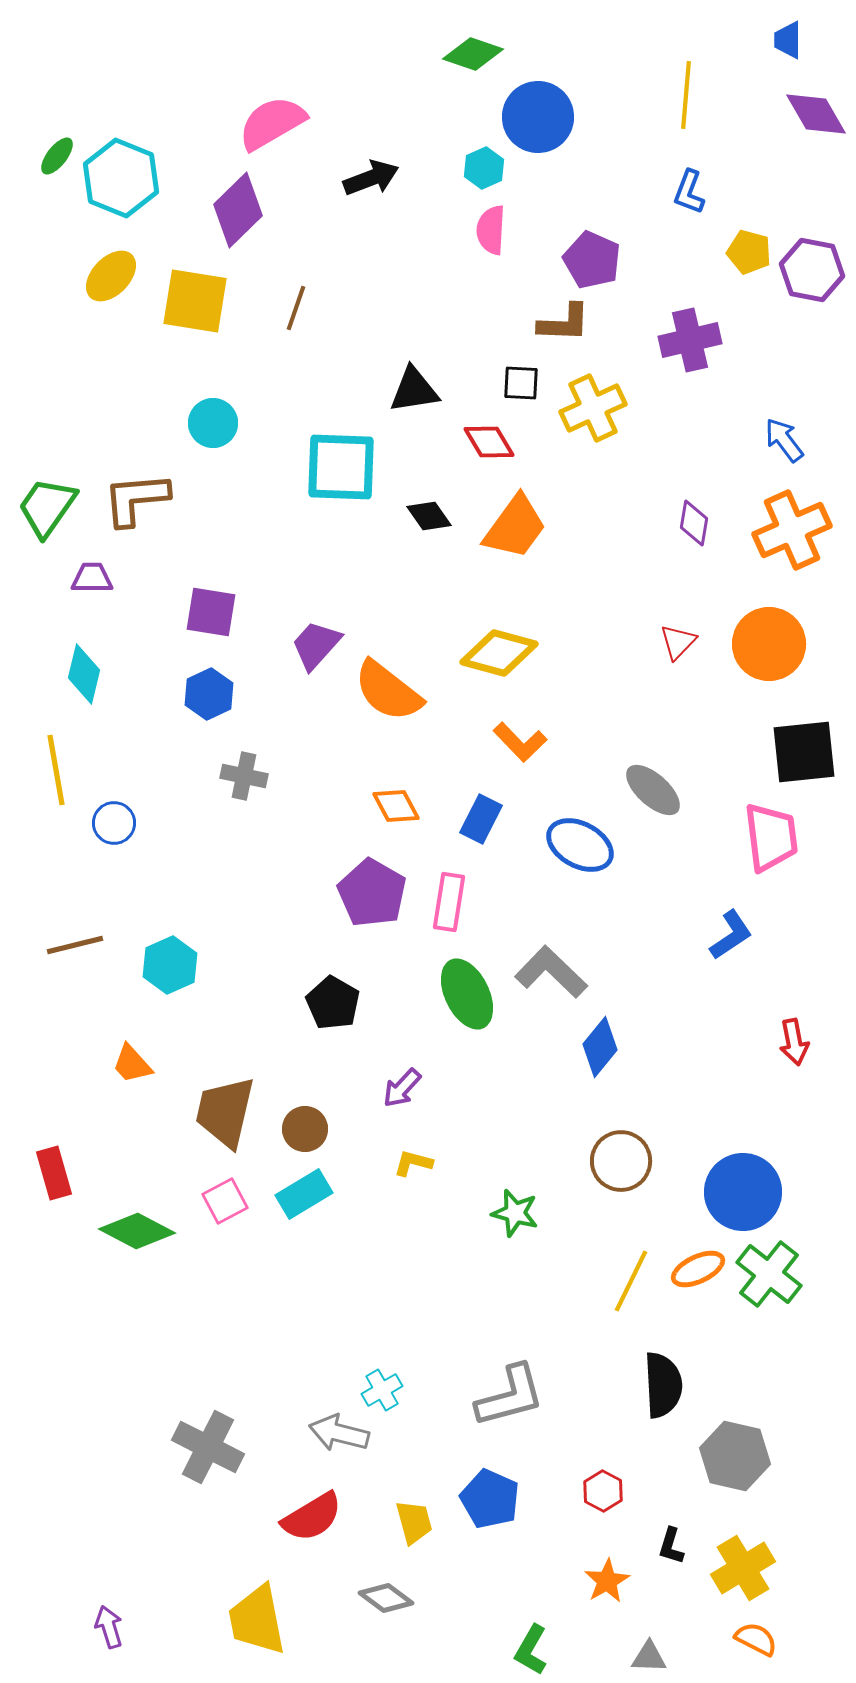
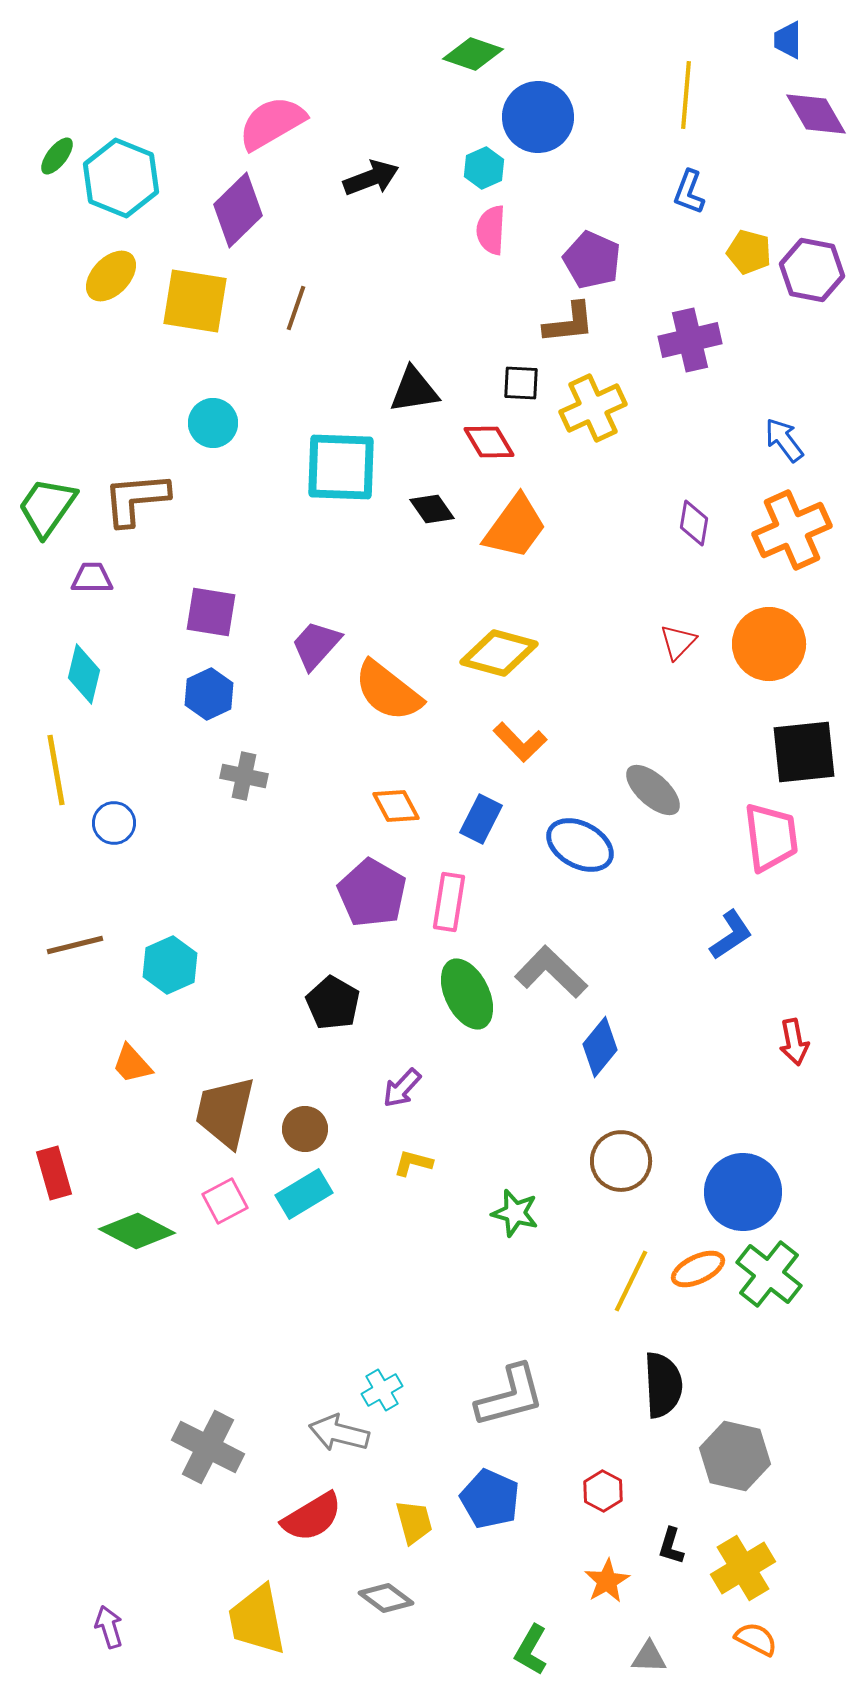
brown L-shape at (564, 323): moved 5 px right; rotated 8 degrees counterclockwise
black diamond at (429, 516): moved 3 px right, 7 px up
